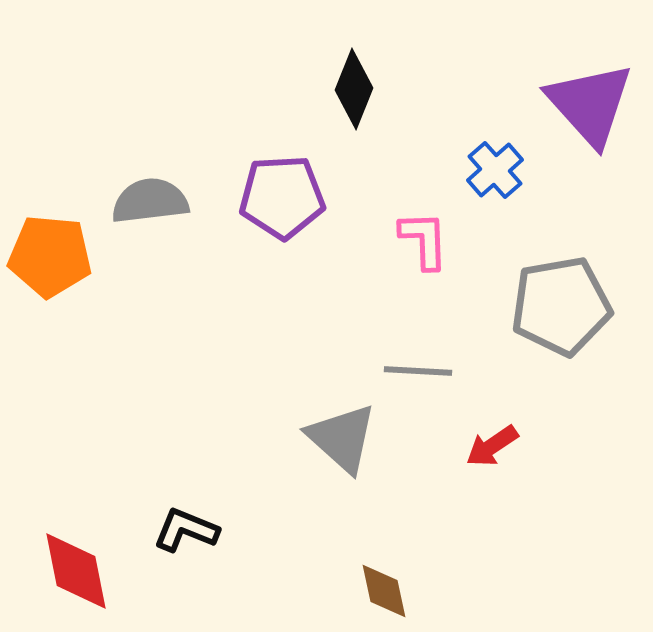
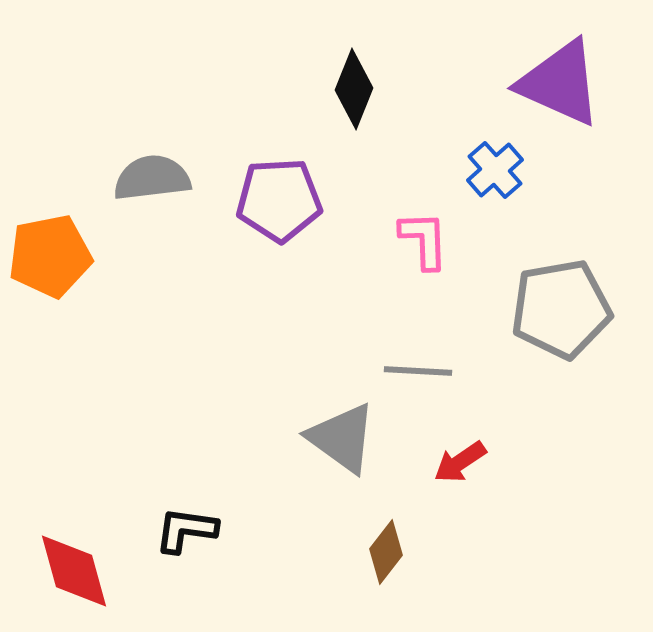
purple triangle: moved 30 px left, 21 px up; rotated 24 degrees counterclockwise
purple pentagon: moved 3 px left, 3 px down
gray semicircle: moved 2 px right, 23 px up
orange pentagon: rotated 16 degrees counterclockwise
gray pentagon: moved 3 px down
gray triangle: rotated 6 degrees counterclockwise
red arrow: moved 32 px left, 16 px down
black L-shape: rotated 14 degrees counterclockwise
red diamond: moved 2 px left; rotated 4 degrees counterclockwise
brown diamond: moved 2 px right, 39 px up; rotated 50 degrees clockwise
